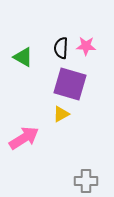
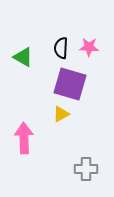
pink star: moved 3 px right, 1 px down
pink arrow: rotated 60 degrees counterclockwise
gray cross: moved 12 px up
